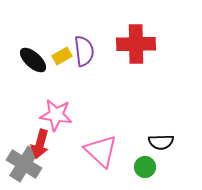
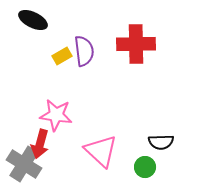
black ellipse: moved 40 px up; rotated 16 degrees counterclockwise
